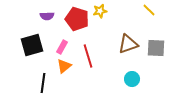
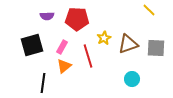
yellow star: moved 4 px right, 27 px down; rotated 16 degrees counterclockwise
red pentagon: rotated 15 degrees counterclockwise
